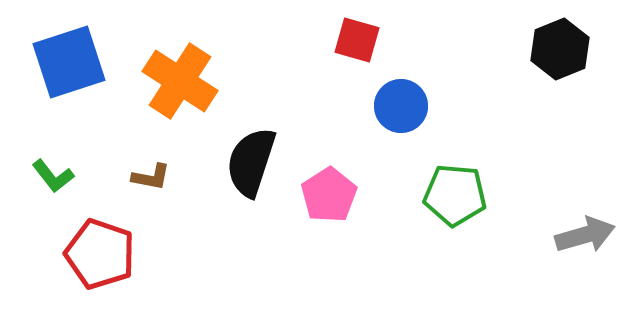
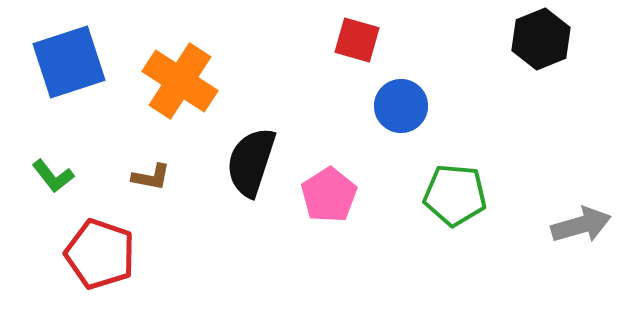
black hexagon: moved 19 px left, 10 px up
gray arrow: moved 4 px left, 10 px up
